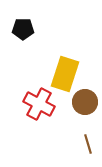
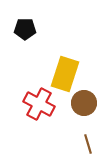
black pentagon: moved 2 px right
brown circle: moved 1 px left, 1 px down
